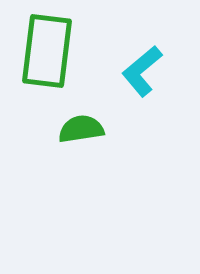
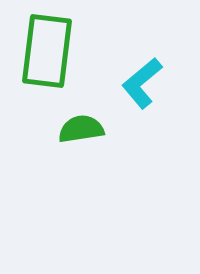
cyan L-shape: moved 12 px down
